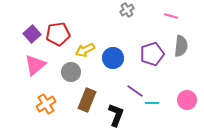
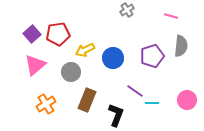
purple pentagon: moved 2 px down
